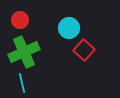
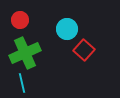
cyan circle: moved 2 px left, 1 px down
green cross: moved 1 px right, 1 px down
